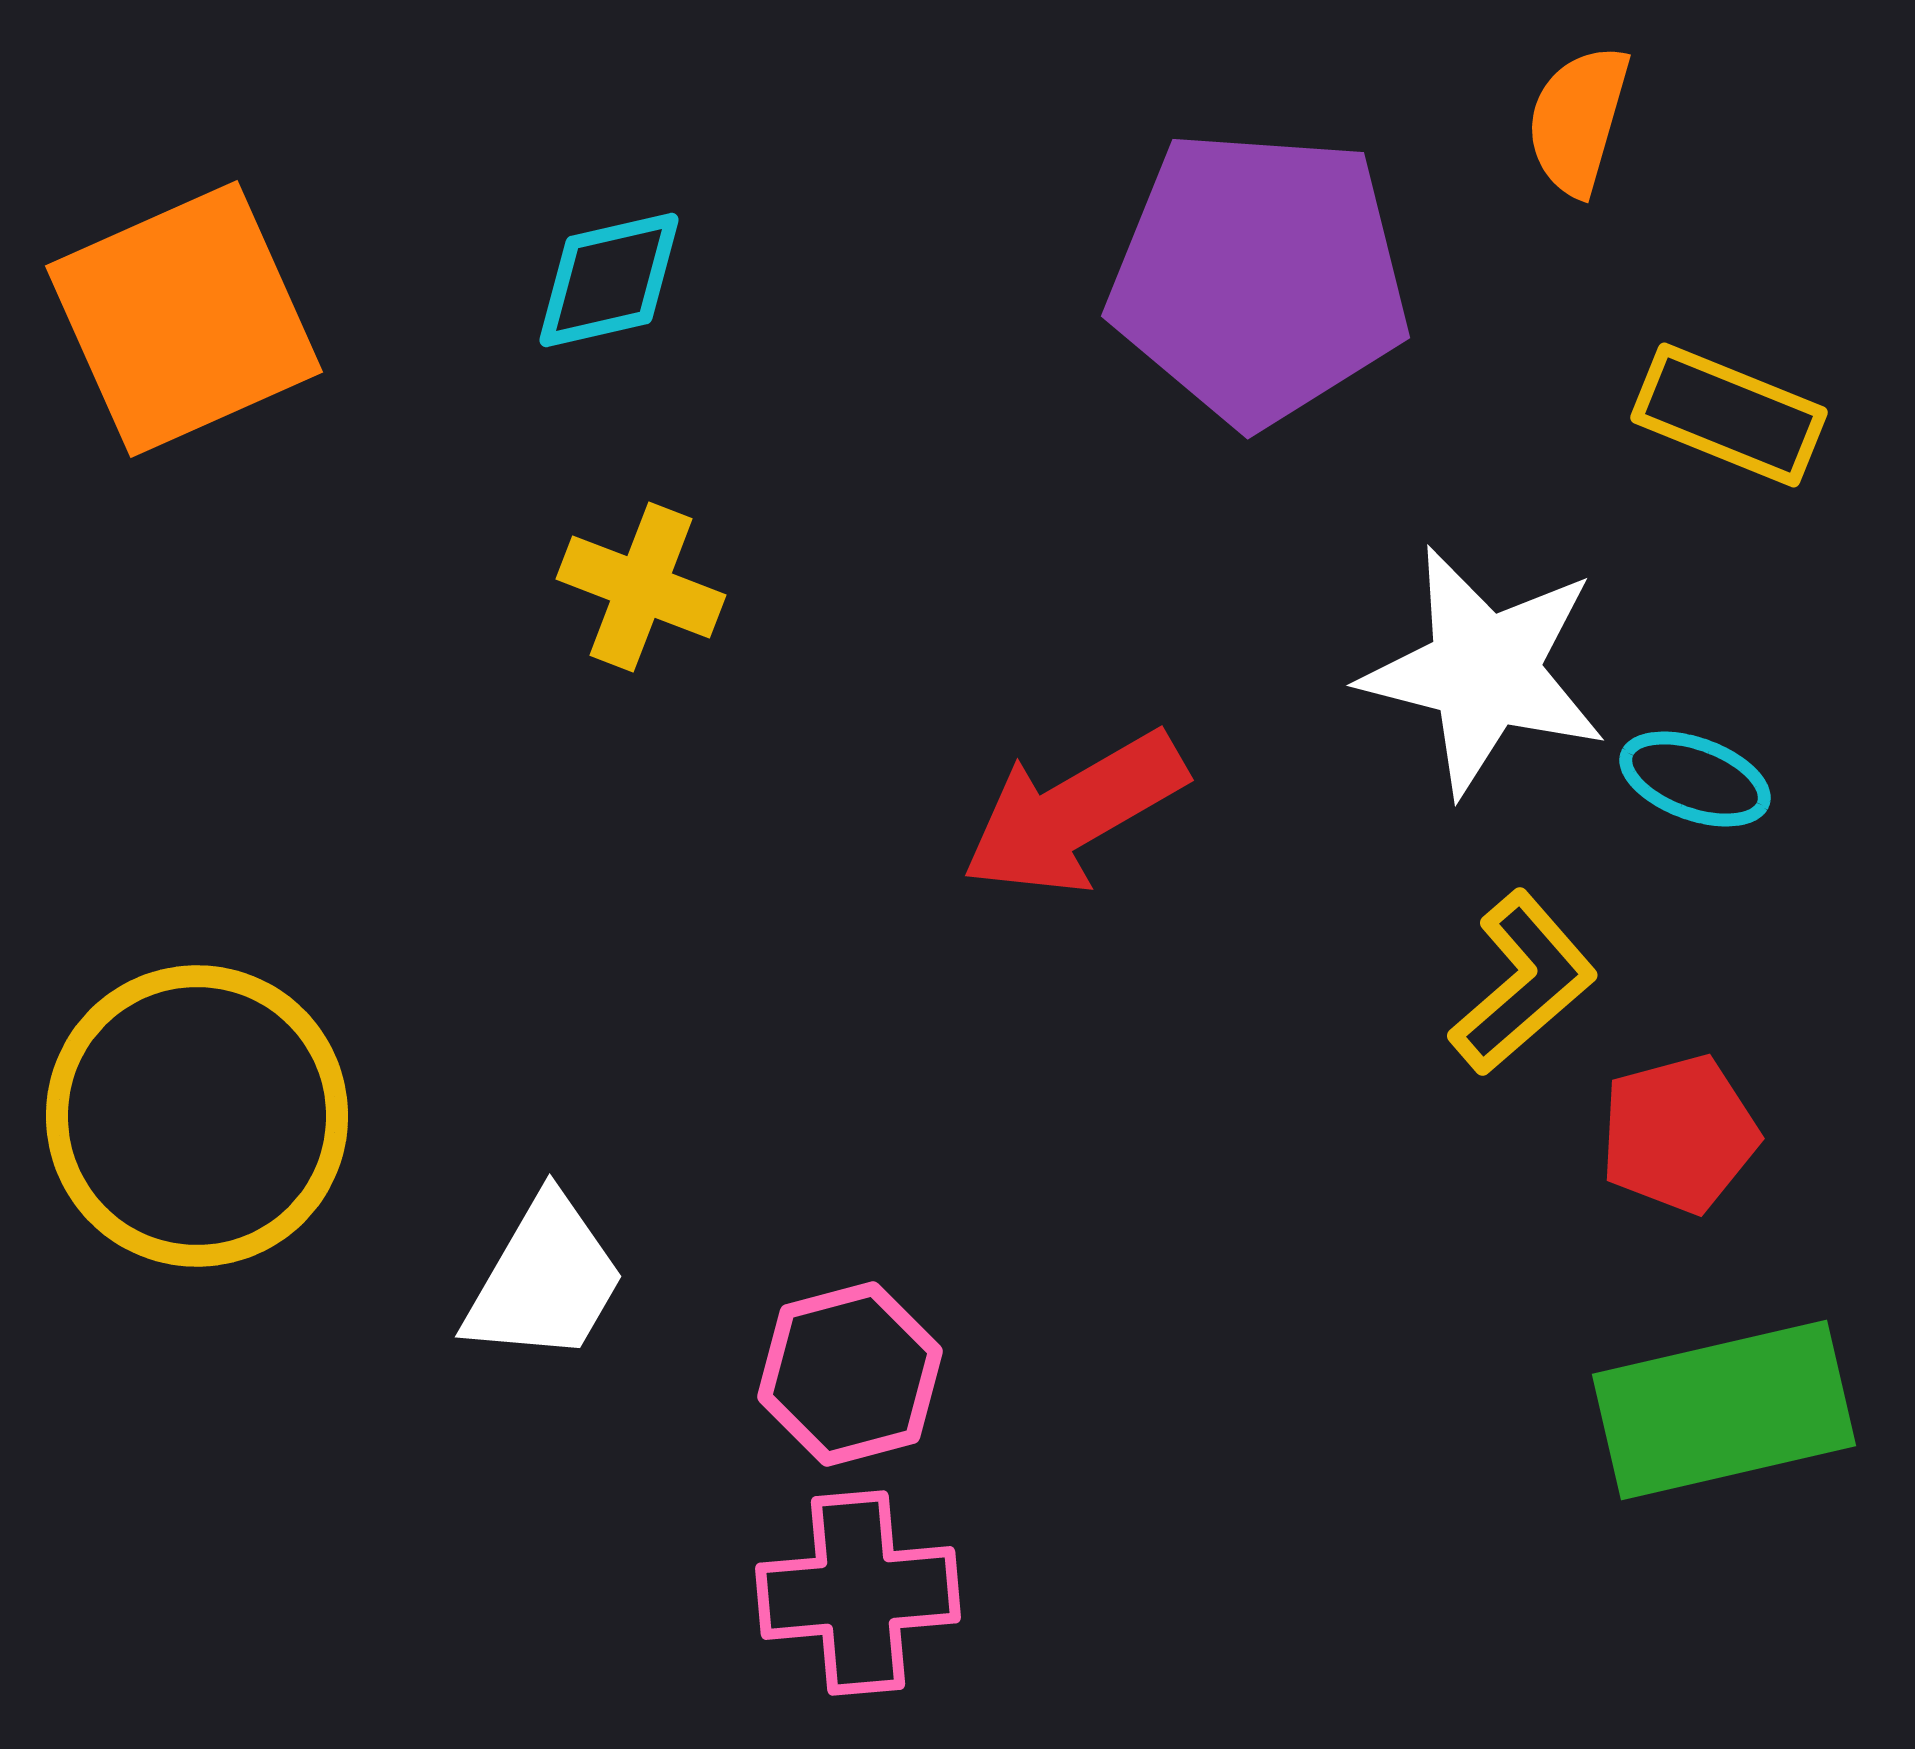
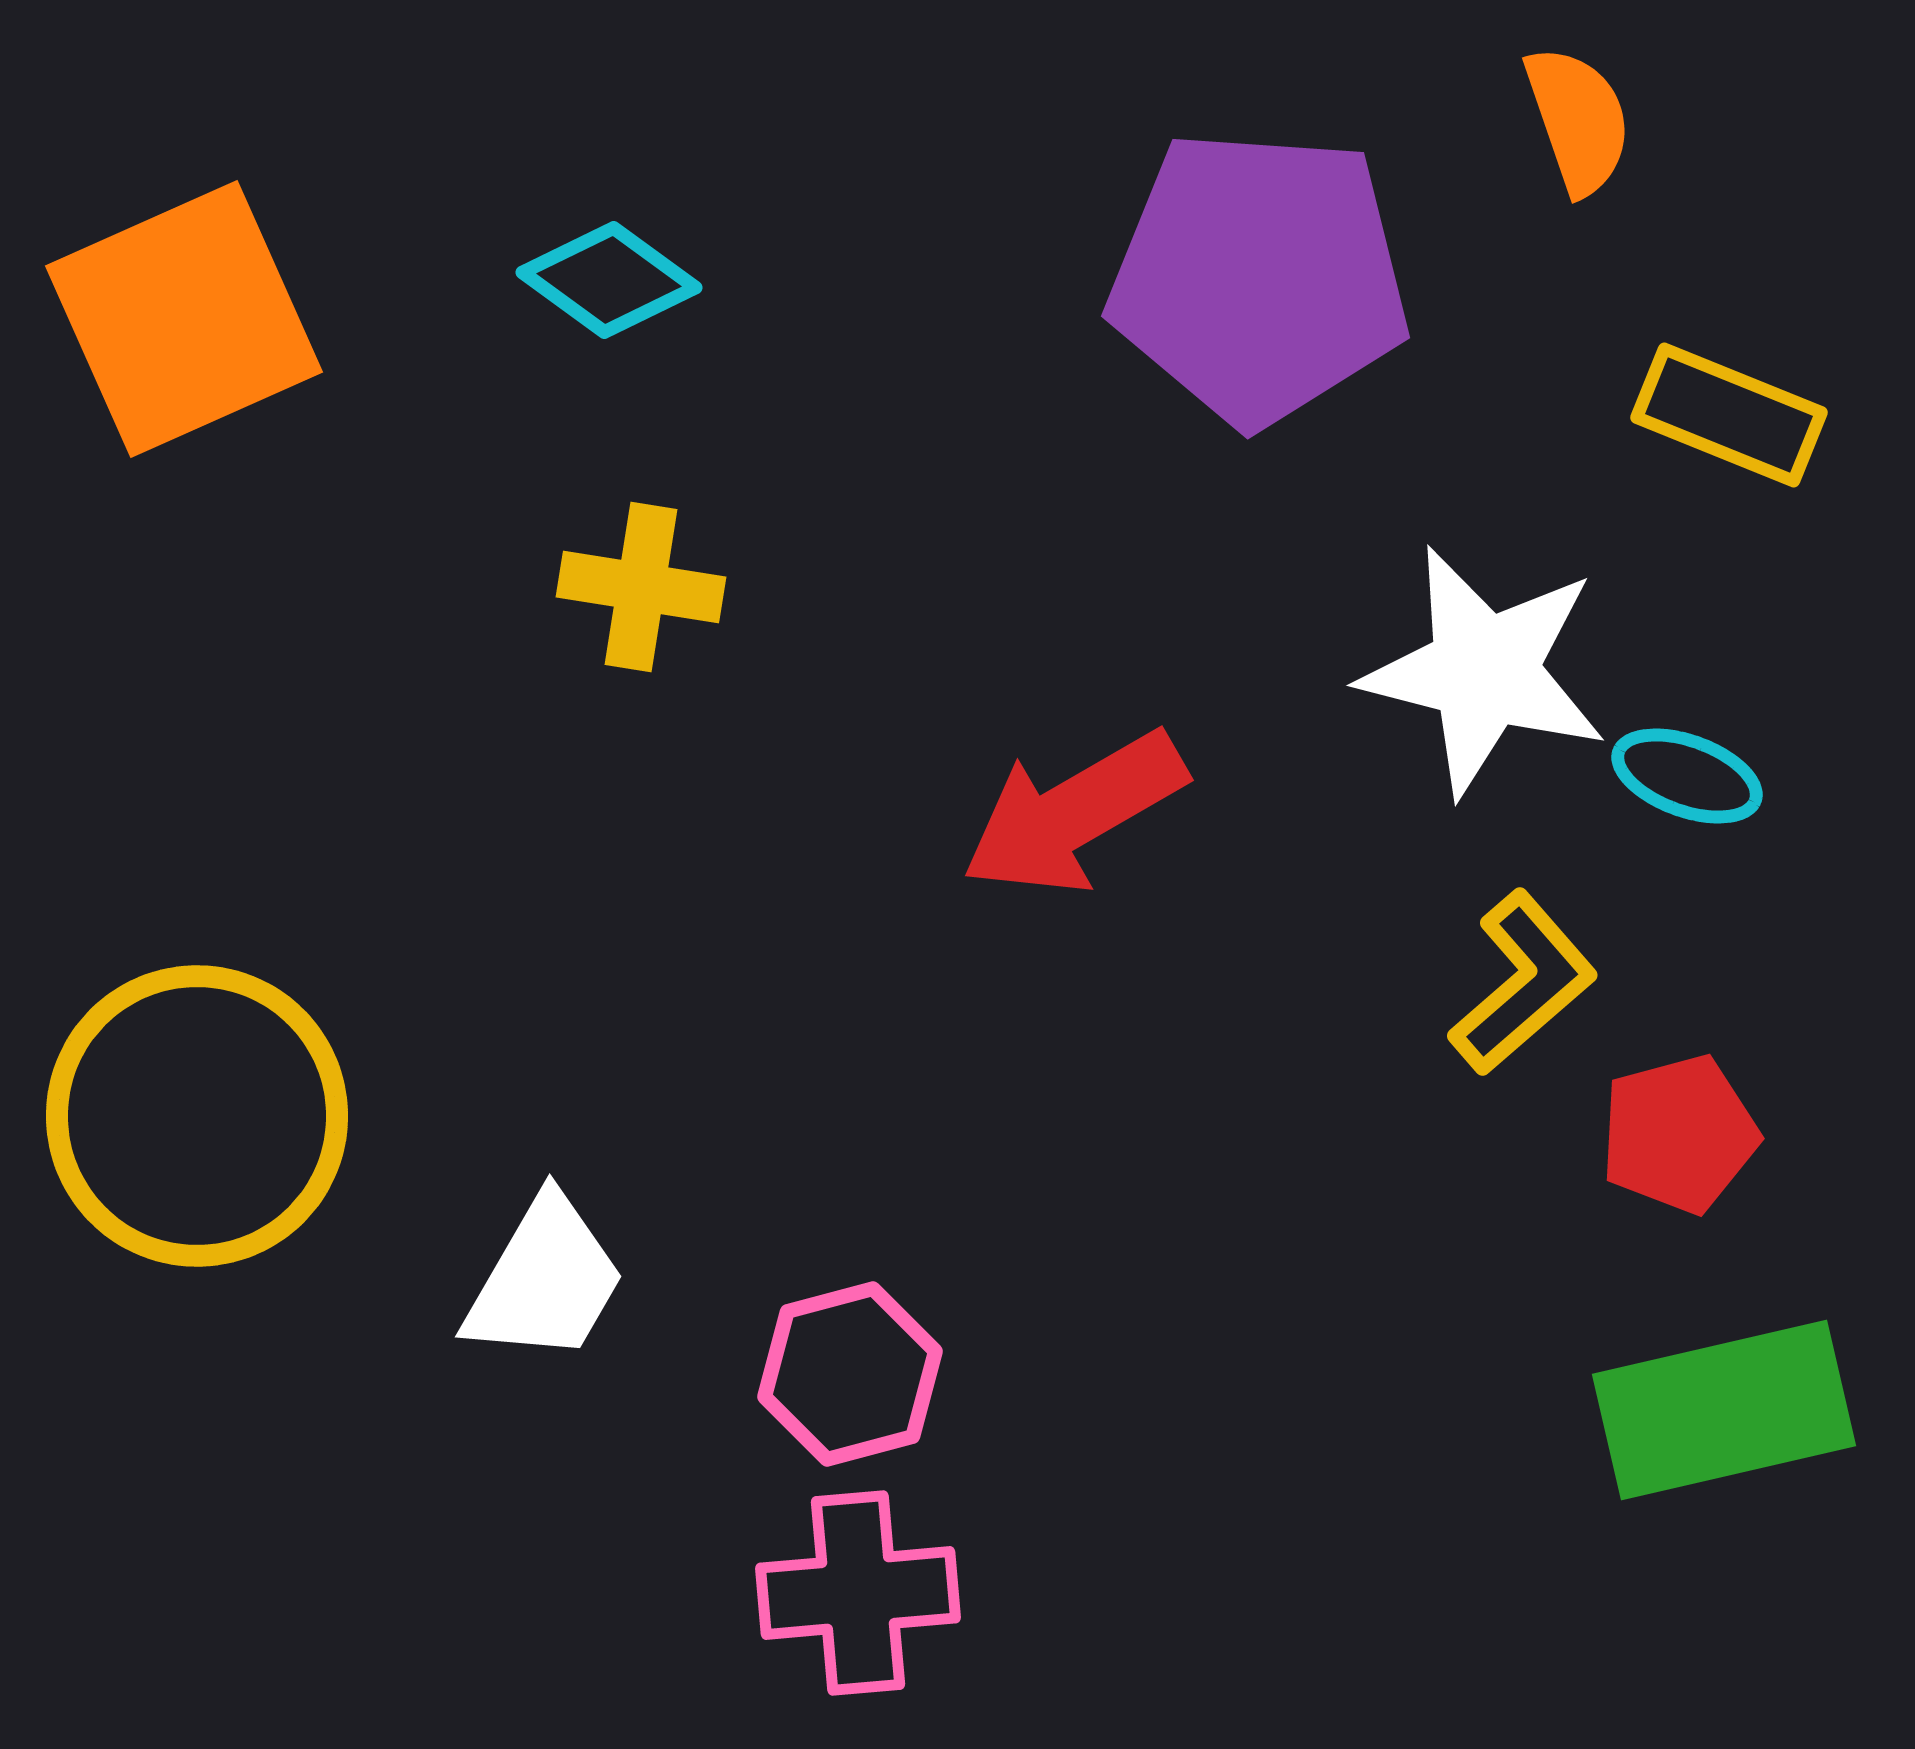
orange semicircle: rotated 145 degrees clockwise
cyan diamond: rotated 49 degrees clockwise
yellow cross: rotated 12 degrees counterclockwise
cyan ellipse: moved 8 px left, 3 px up
